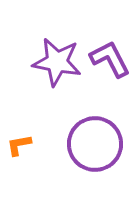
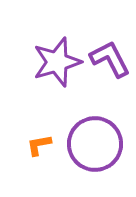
purple star: rotated 27 degrees counterclockwise
orange L-shape: moved 20 px right
